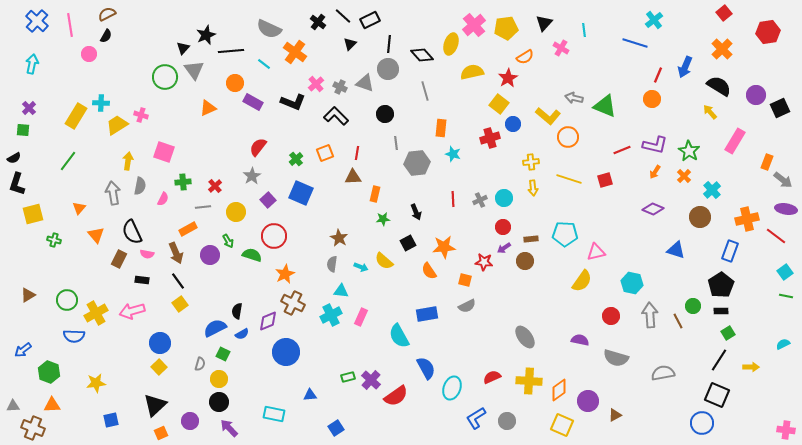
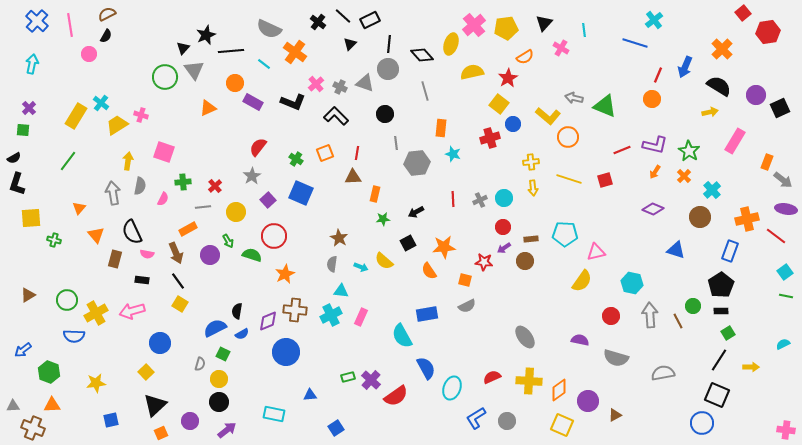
red square at (724, 13): moved 19 px right
cyan cross at (101, 103): rotated 35 degrees clockwise
yellow arrow at (710, 112): rotated 119 degrees clockwise
green cross at (296, 159): rotated 16 degrees counterclockwise
black arrow at (416, 212): rotated 84 degrees clockwise
yellow square at (33, 214): moved 2 px left, 4 px down; rotated 10 degrees clockwise
brown rectangle at (119, 259): moved 4 px left; rotated 12 degrees counterclockwise
brown cross at (293, 303): moved 2 px right, 7 px down; rotated 20 degrees counterclockwise
yellow square at (180, 304): rotated 21 degrees counterclockwise
cyan semicircle at (399, 336): moved 3 px right
yellow square at (159, 367): moved 13 px left, 5 px down
purple arrow at (229, 428): moved 2 px left, 2 px down; rotated 96 degrees clockwise
